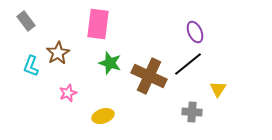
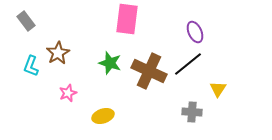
pink rectangle: moved 29 px right, 5 px up
brown cross: moved 5 px up
